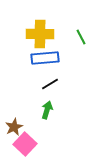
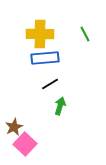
green line: moved 4 px right, 3 px up
green arrow: moved 13 px right, 4 px up
